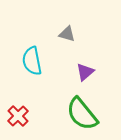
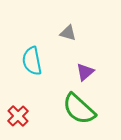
gray triangle: moved 1 px right, 1 px up
green semicircle: moved 3 px left, 5 px up; rotated 9 degrees counterclockwise
